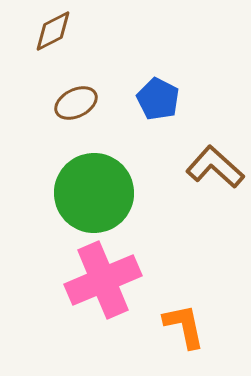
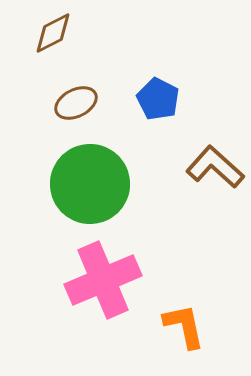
brown diamond: moved 2 px down
green circle: moved 4 px left, 9 px up
